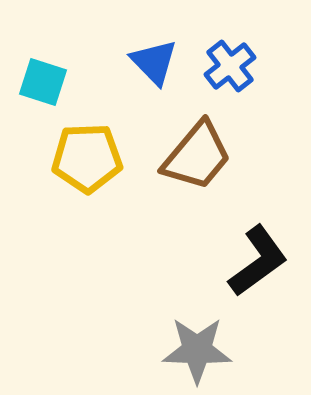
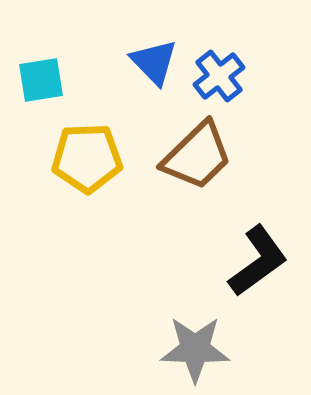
blue cross: moved 11 px left, 10 px down
cyan square: moved 2 px left, 2 px up; rotated 27 degrees counterclockwise
brown trapezoid: rotated 6 degrees clockwise
gray star: moved 2 px left, 1 px up
